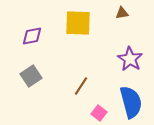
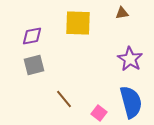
gray square: moved 3 px right, 11 px up; rotated 20 degrees clockwise
brown line: moved 17 px left, 13 px down; rotated 72 degrees counterclockwise
